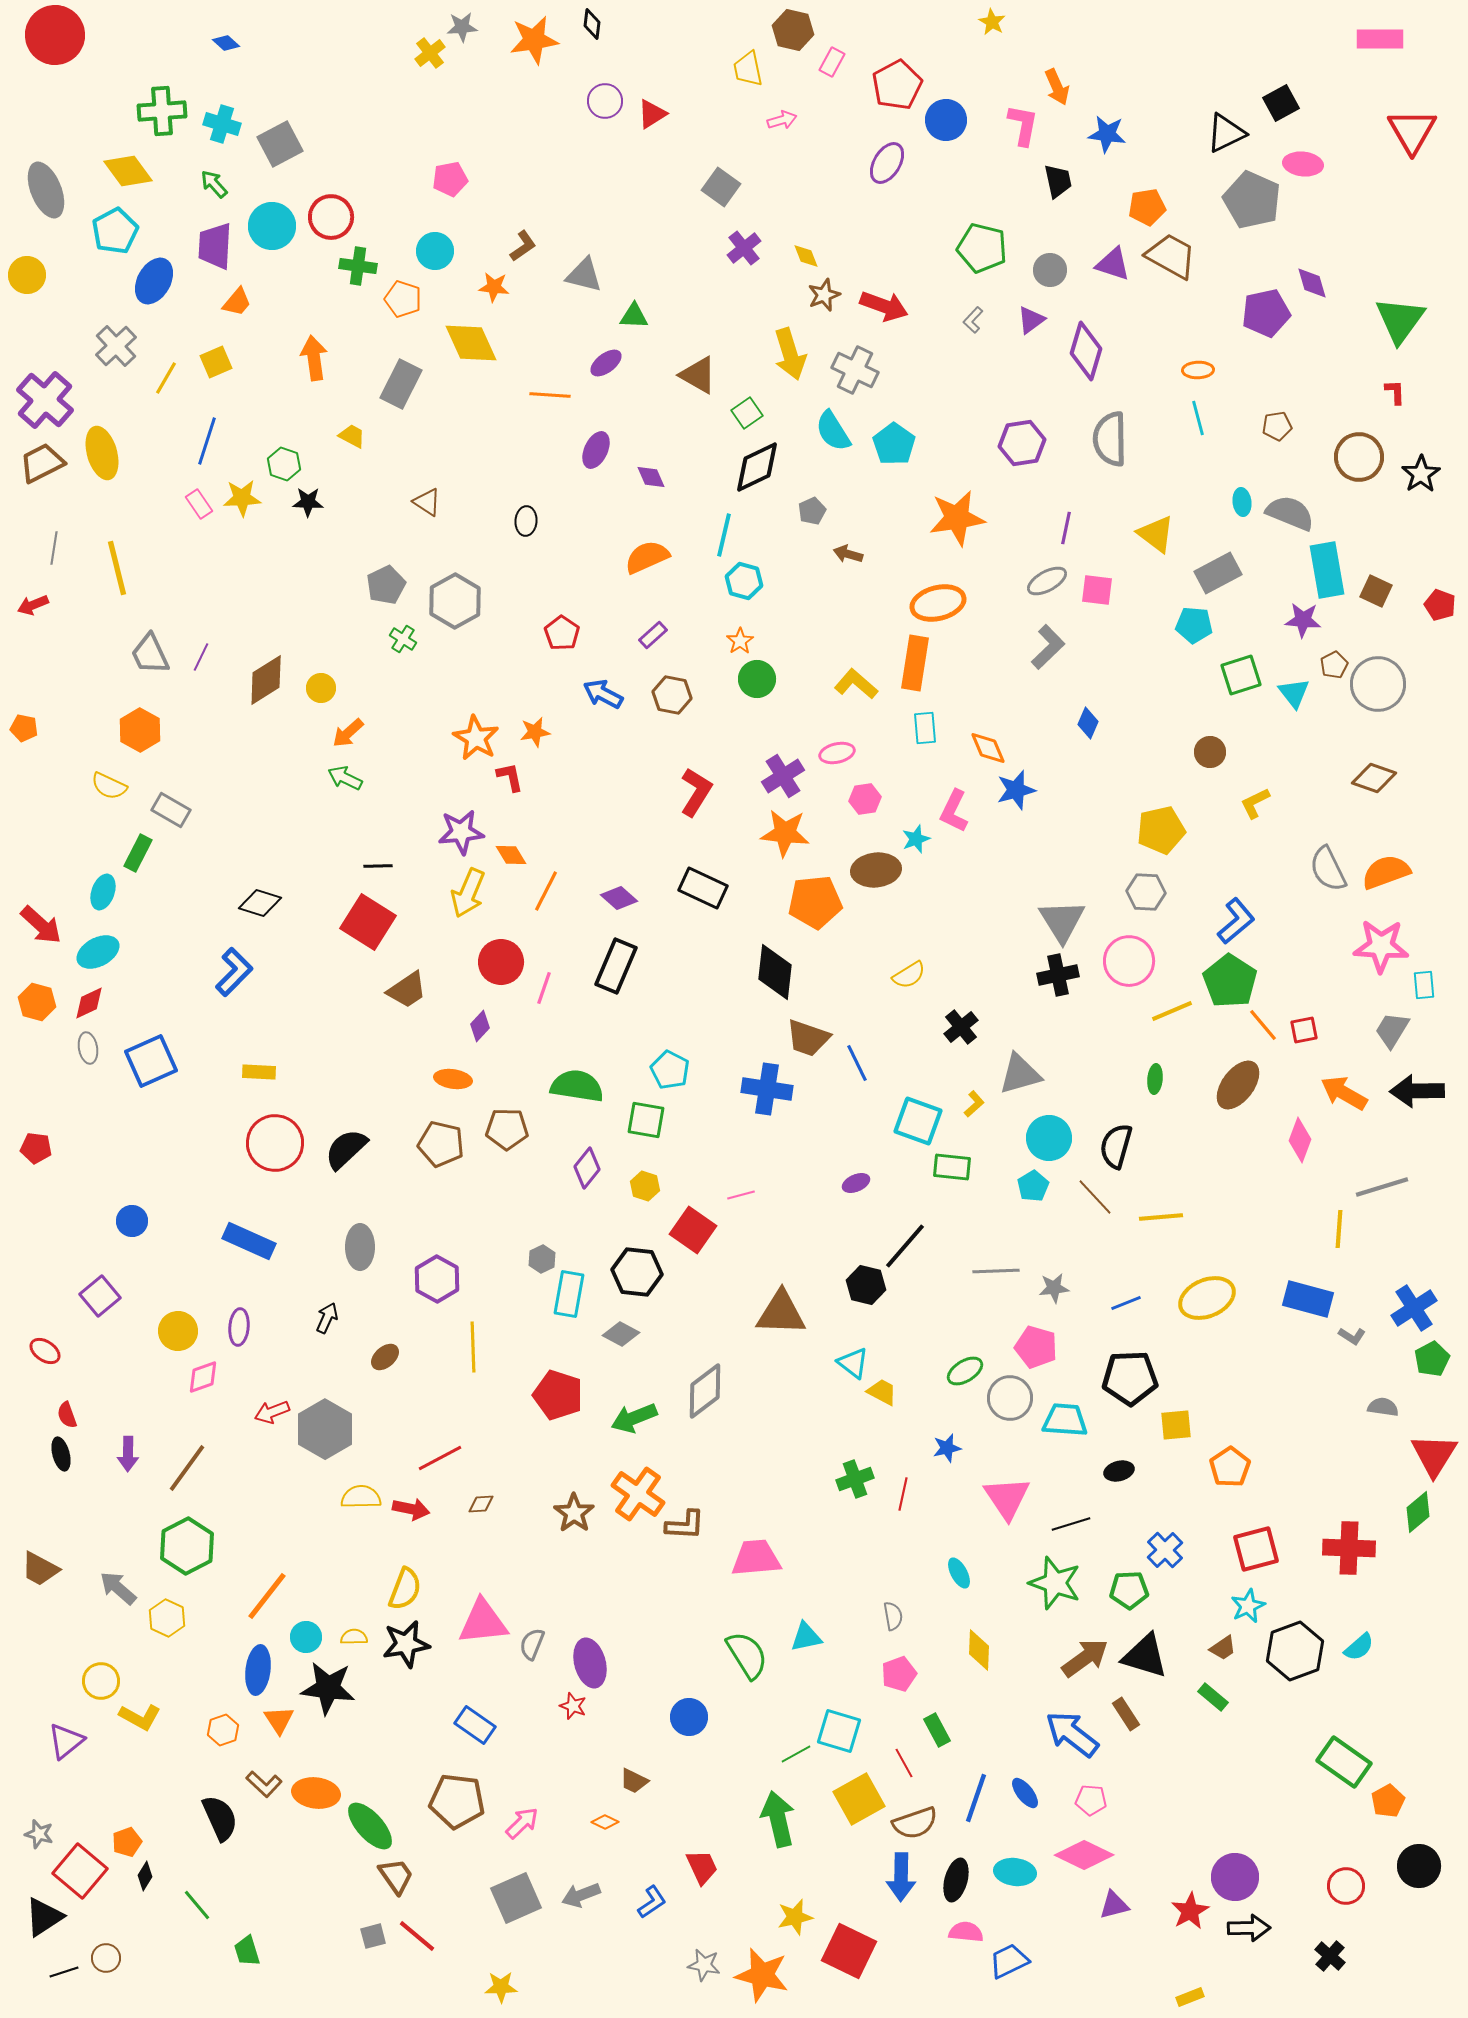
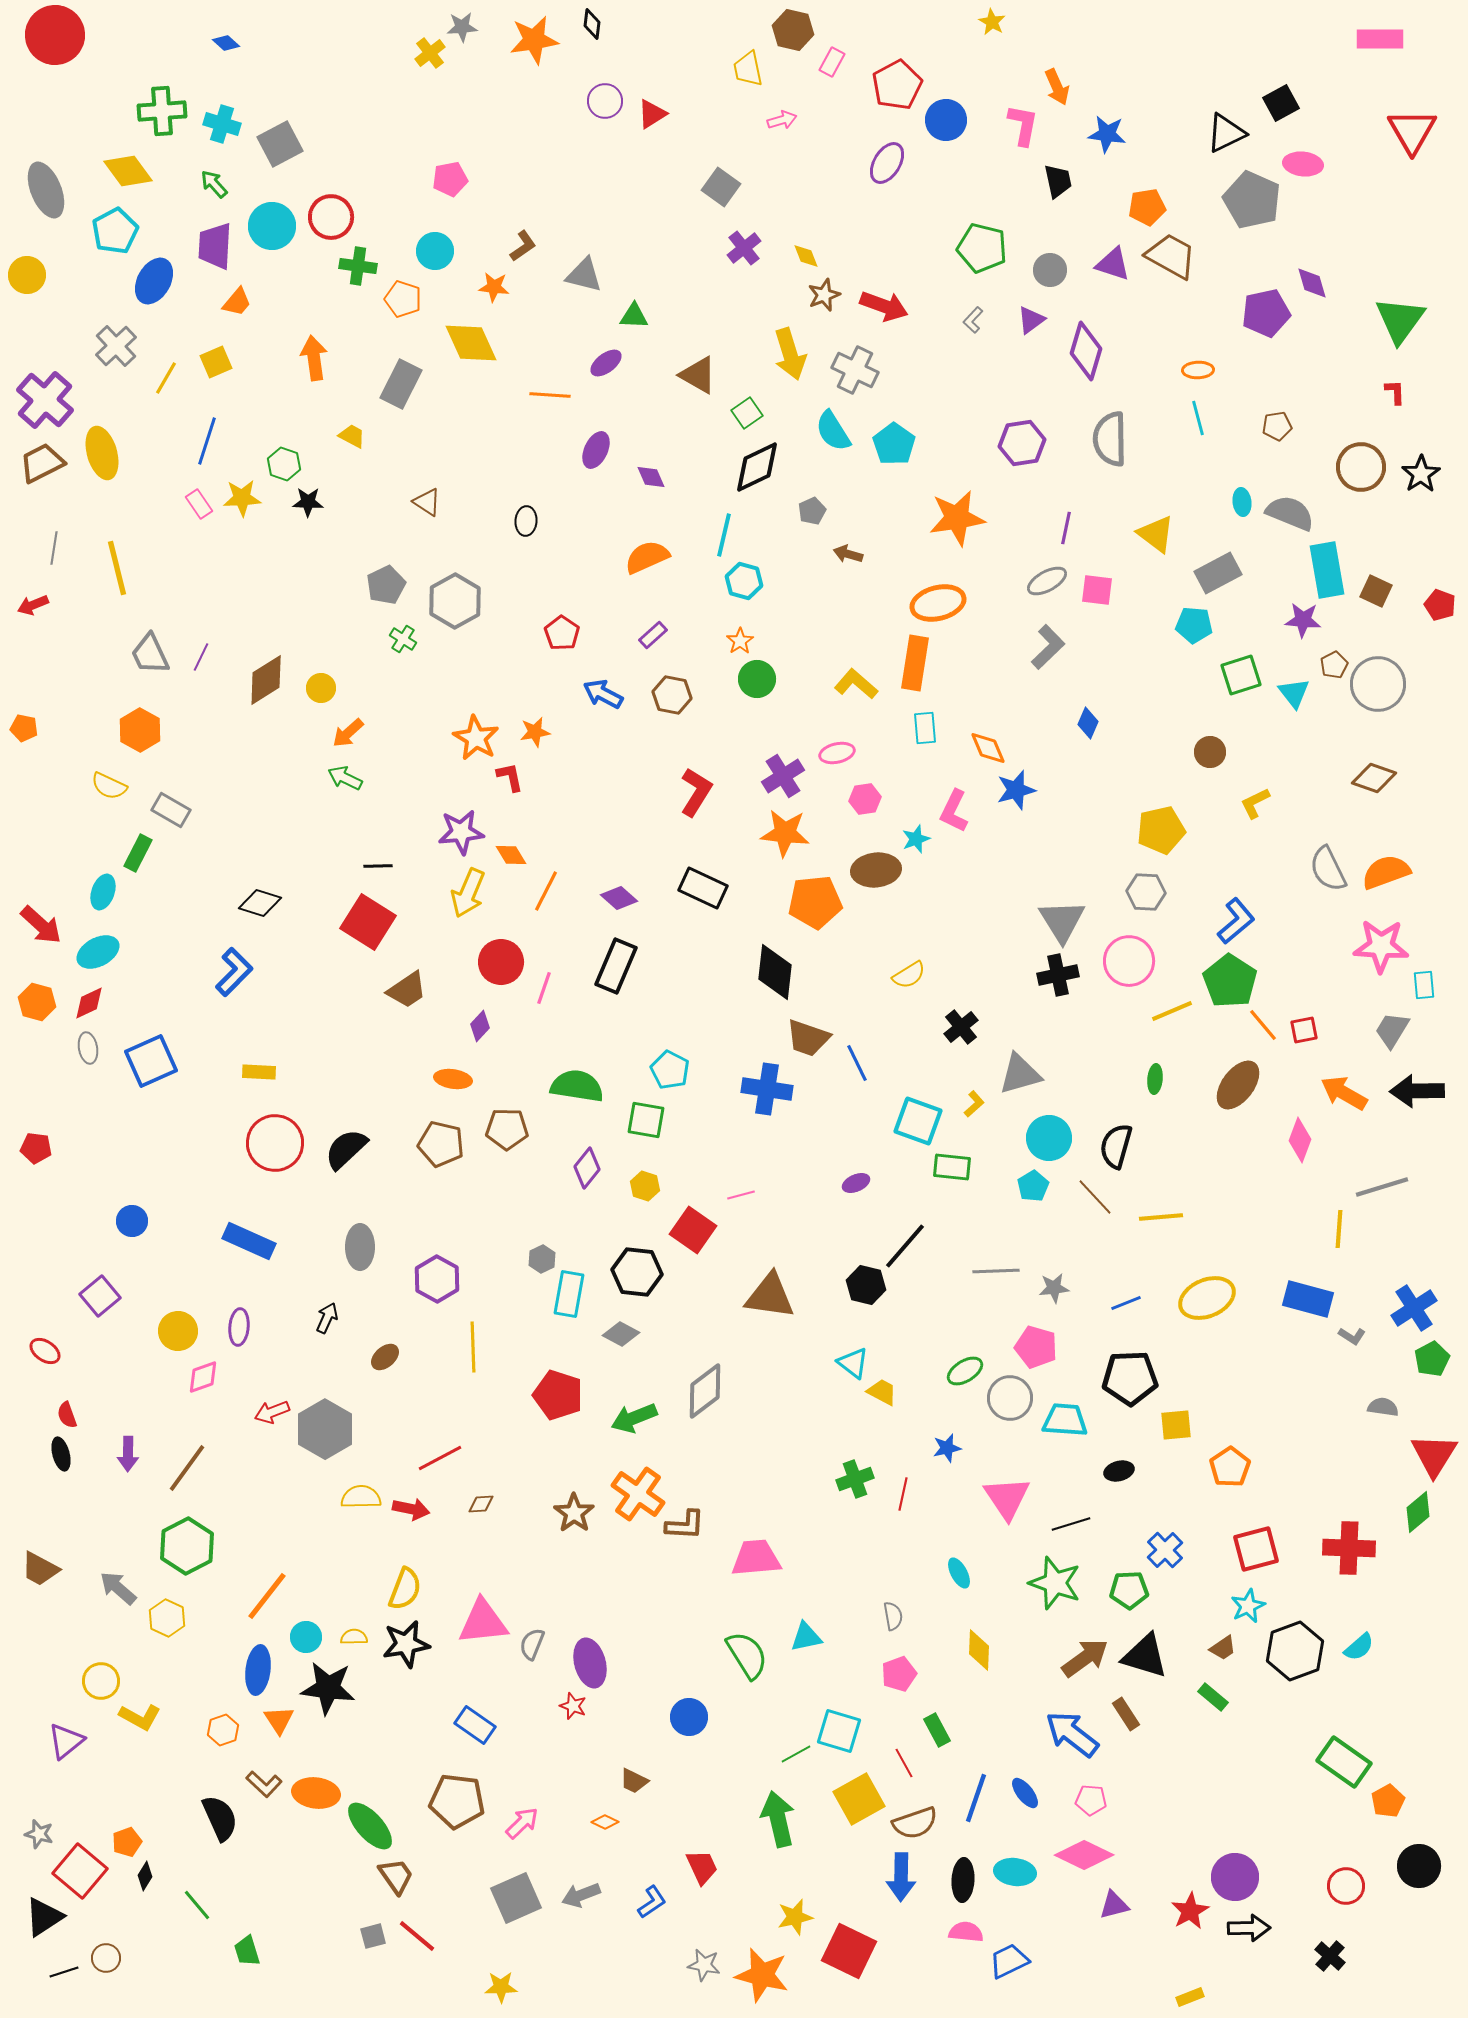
brown circle at (1359, 457): moved 2 px right, 10 px down
brown triangle at (781, 1313): moved 11 px left, 17 px up; rotated 6 degrees clockwise
black ellipse at (956, 1880): moved 7 px right; rotated 12 degrees counterclockwise
